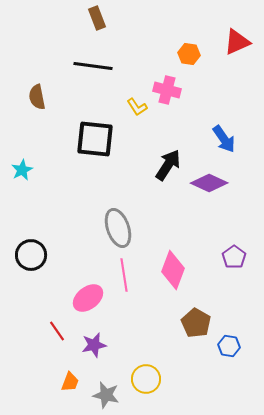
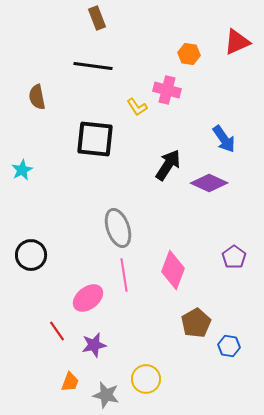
brown pentagon: rotated 12 degrees clockwise
